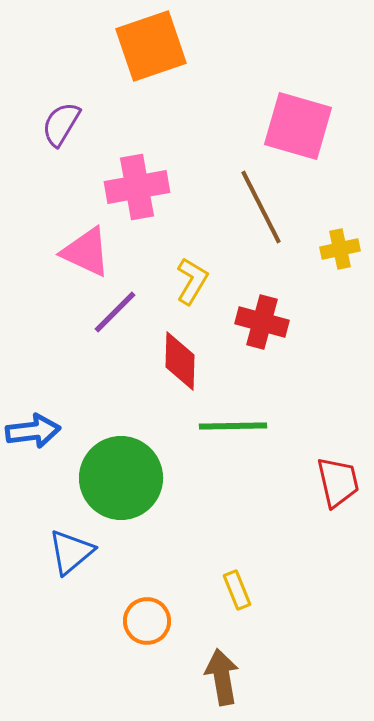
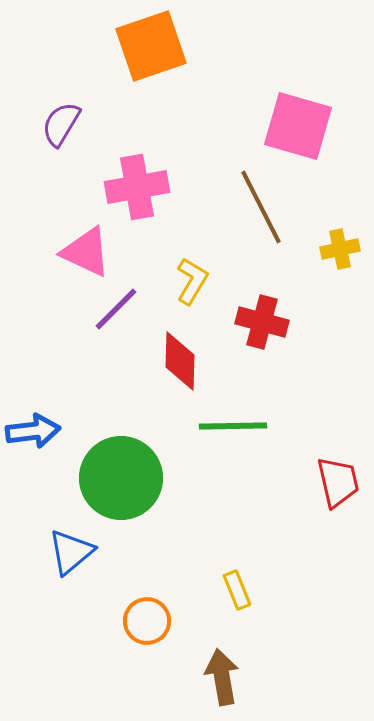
purple line: moved 1 px right, 3 px up
